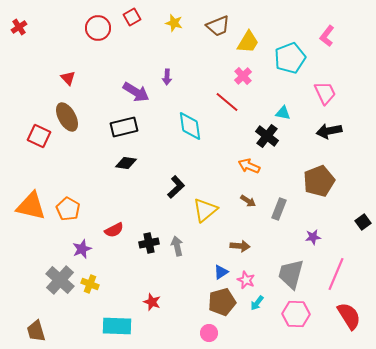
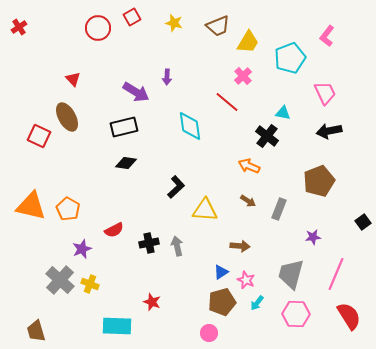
red triangle at (68, 78): moved 5 px right, 1 px down
yellow triangle at (205, 210): rotated 44 degrees clockwise
